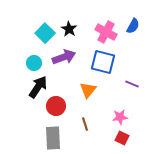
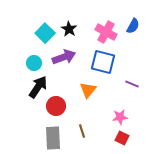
brown line: moved 3 px left, 7 px down
